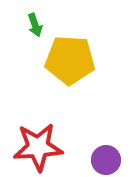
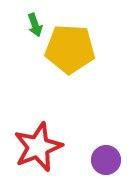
yellow pentagon: moved 11 px up
red star: rotated 18 degrees counterclockwise
